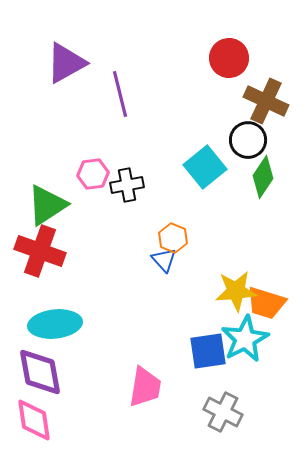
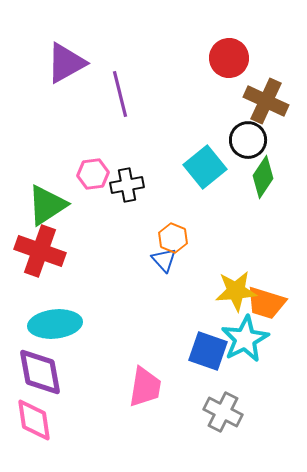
blue square: rotated 27 degrees clockwise
